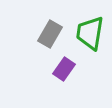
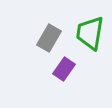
gray rectangle: moved 1 px left, 4 px down
